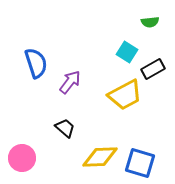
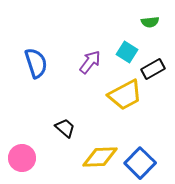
purple arrow: moved 20 px right, 20 px up
blue square: rotated 28 degrees clockwise
